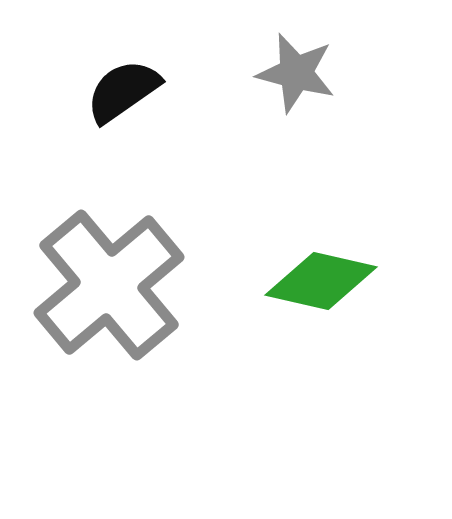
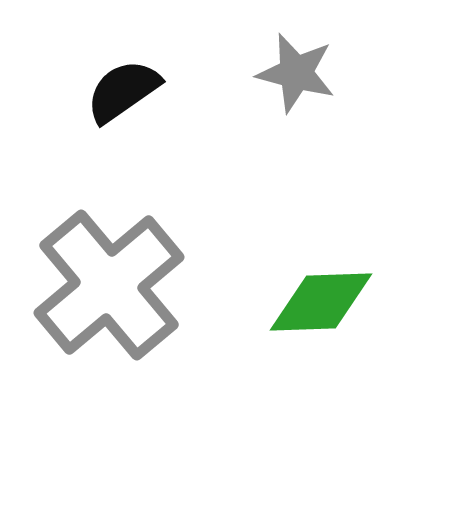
green diamond: moved 21 px down; rotated 15 degrees counterclockwise
